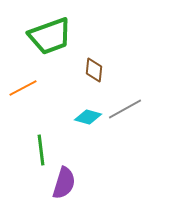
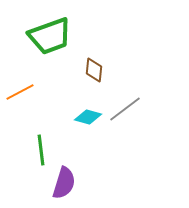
orange line: moved 3 px left, 4 px down
gray line: rotated 8 degrees counterclockwise
